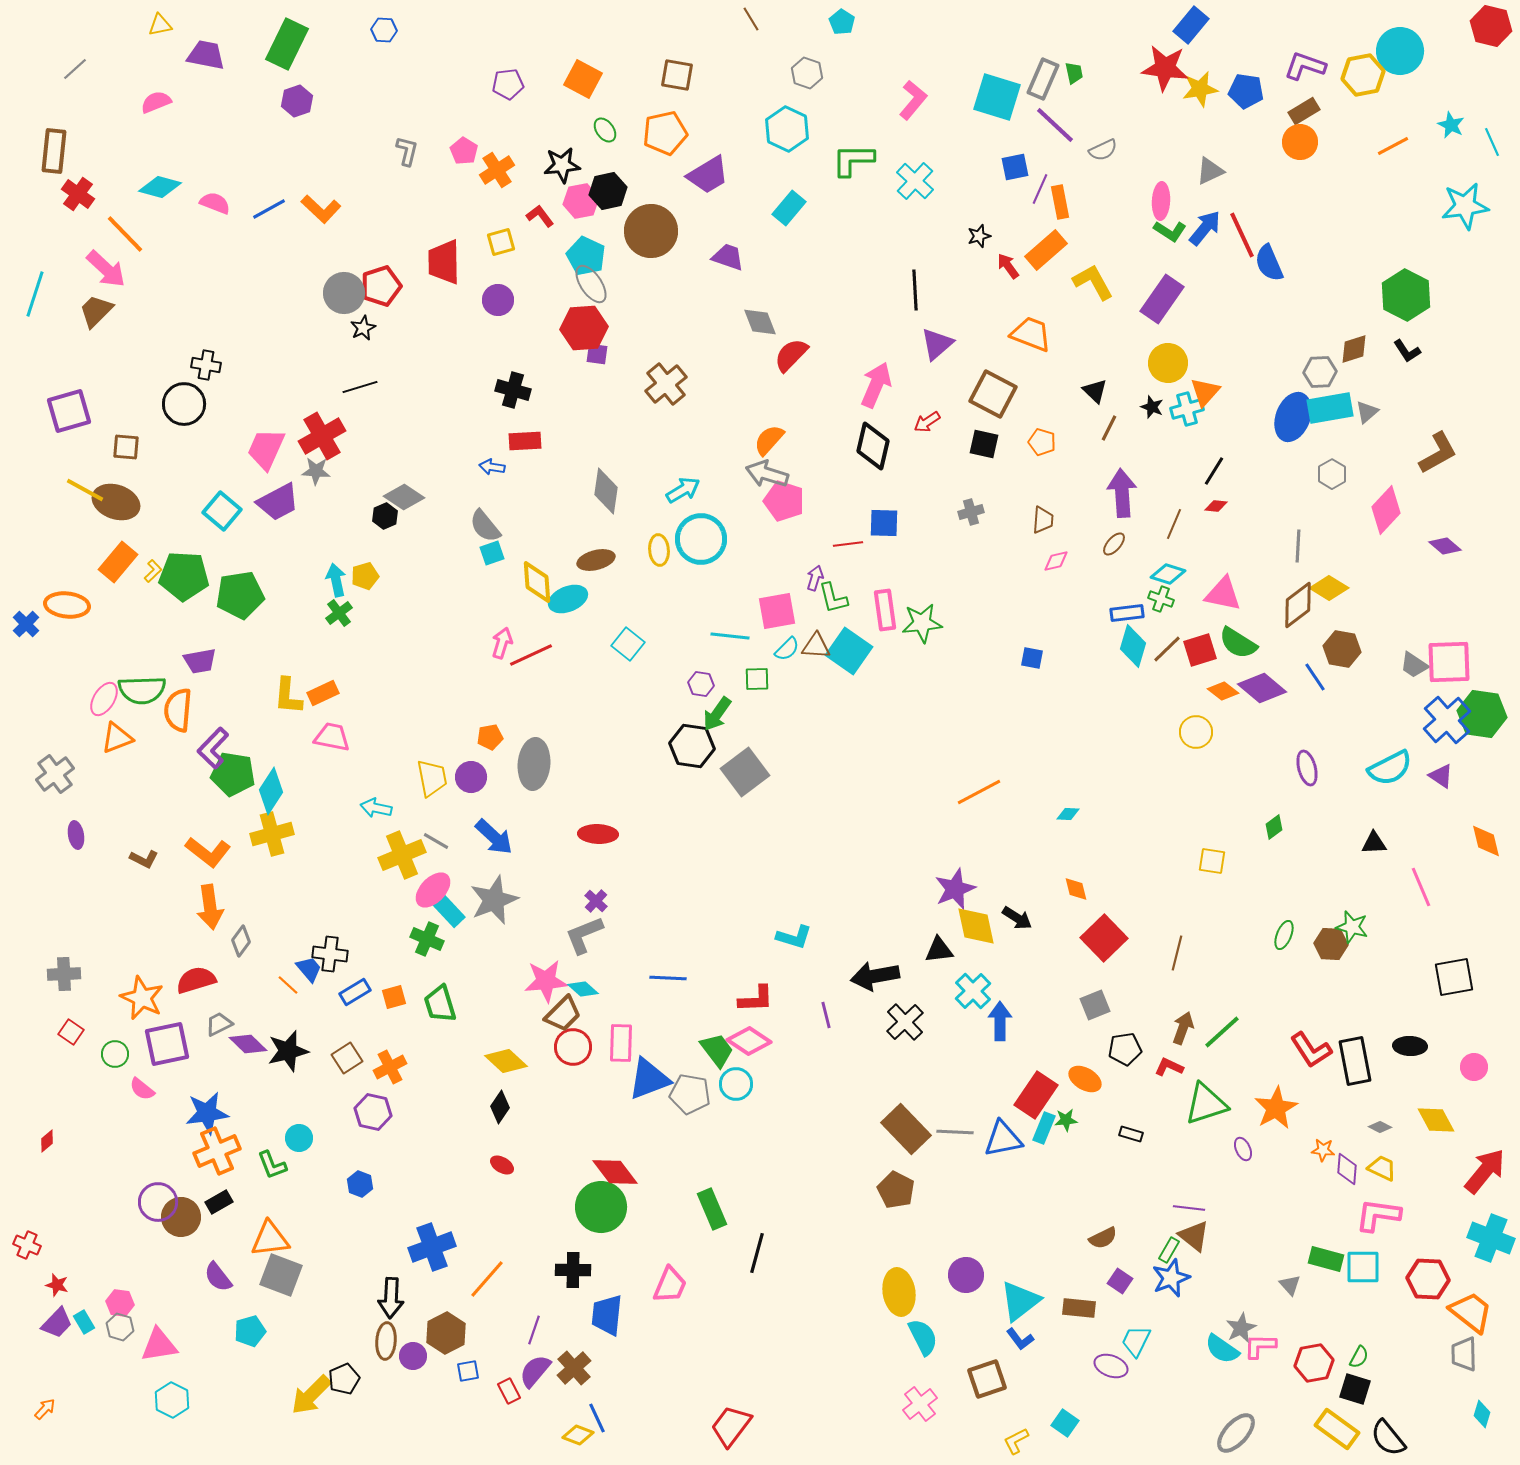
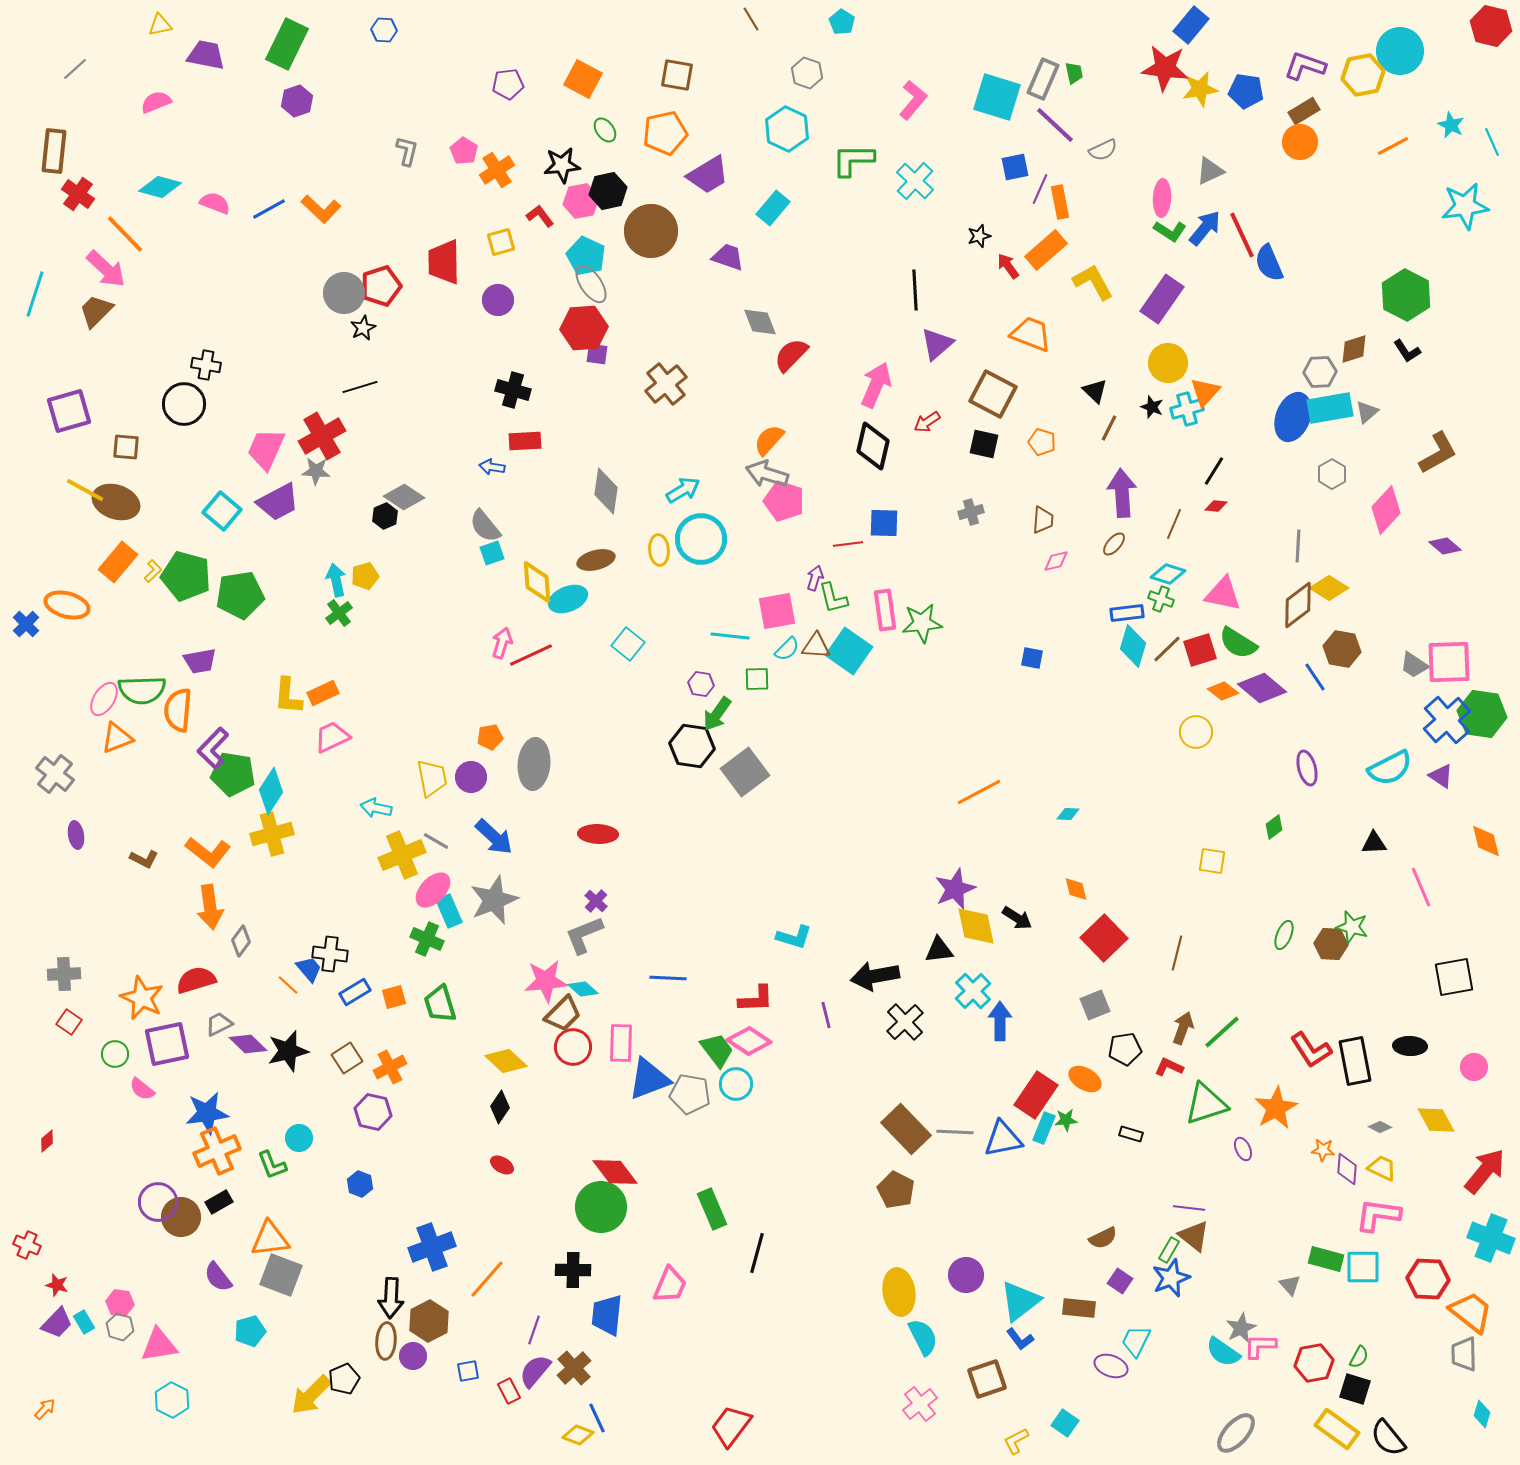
pink ellipse at (1161, 201): moved 1 px right, 3 px up
cyan rectangle at (789, 208): moved 16 px left
green pentagon at (184, 576): moved 2 px right; rotated 12 degrees clockwise
orange ellipse at (67, 605): rotated 9 degrees clockwise
pink trapezoid at (332, 737): rotated 36 degrees counterclockwise
gray cross at (55, 774): rotated 15 degrees counterclockwise
cyan rectangle at (449, 911): rotated 20 degrees clockwise
red square at (71, 1032): moved 2 px left, 10 px up
brown hexagon at (446, 1333): moved 17 px left, 12 px up
cyan semicircle at (1222, 1349): moved 1 px right, 3 px down
